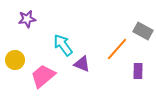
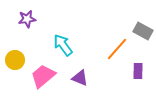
purple triangle: moved 2 px left, 14 px down
